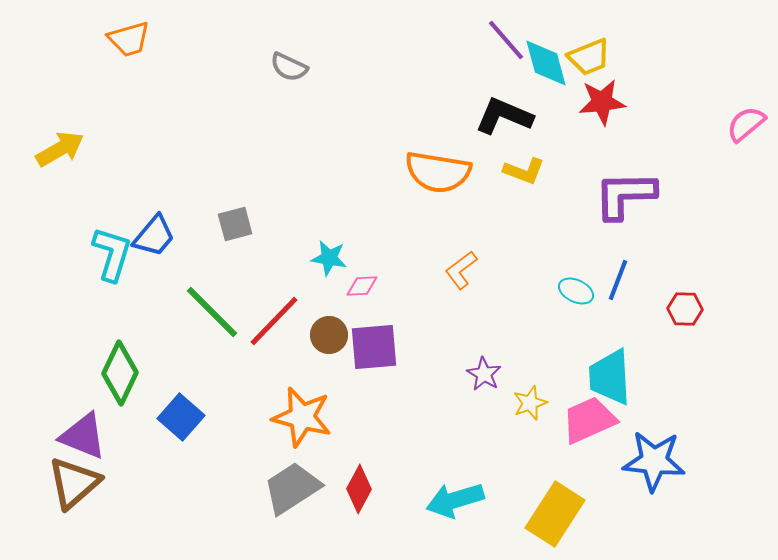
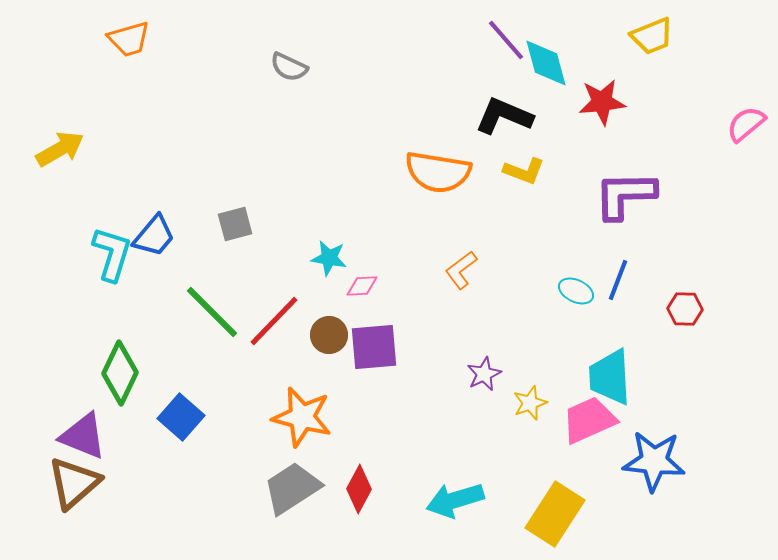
yellow trapezoid: moved 63 px right, 21 px up
purple star: rotated 16 degrees clockwise
